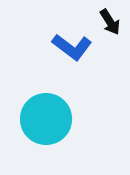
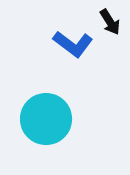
blue L-shape: moved 1 px right, 3 px up
